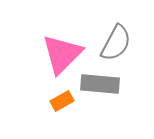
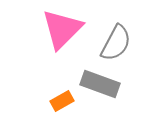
pink triangle: moved 25 px up
gray rectangle: rotated 15 degrees clockwise
